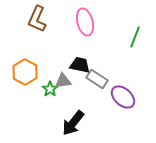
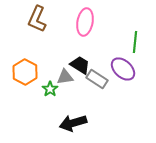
pink ellipse: rotated 24 degrees clockwise
green line: moved 5 px down; rotated 15 degrees counterclockwise
black trapezoid: rotated 20 degrees clockwise
gray triangle: moved 2 px right, 4 px up
purple ellipse: moved 28 px up
black arrow: rotated 36 degrees clockwise
